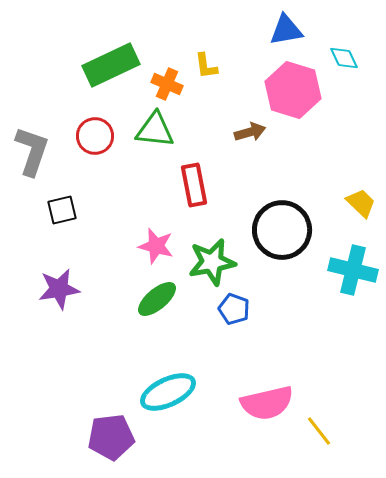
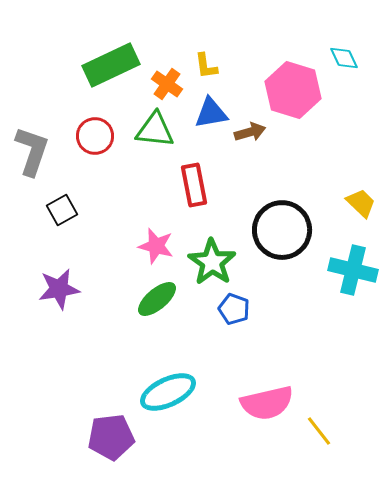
blue triangle: moved 75 px left, 83 px down
orange cross: rotated 12 degrees clockwise
black square: rotated 16 degrees counterclockwise
green star: rotated 27 degrees counterclockwise
